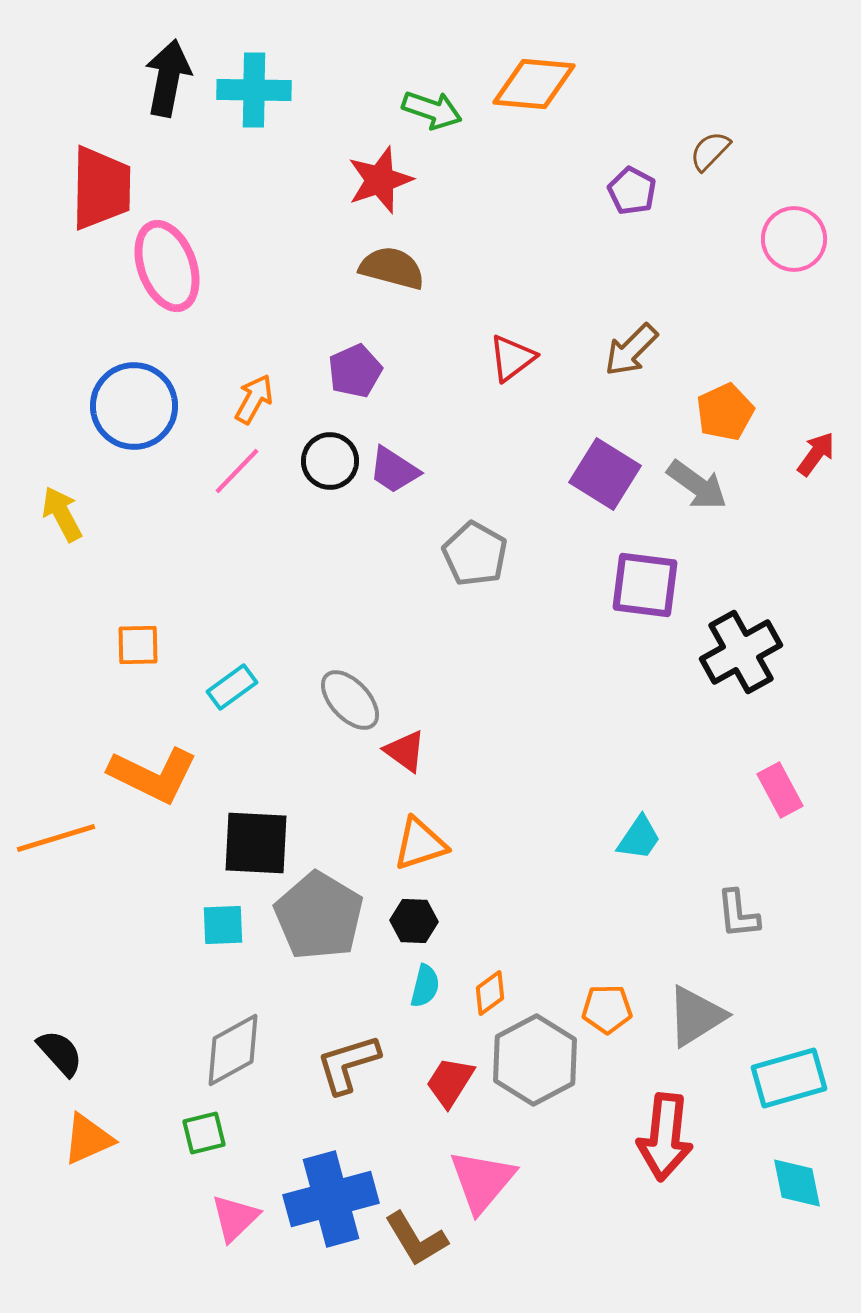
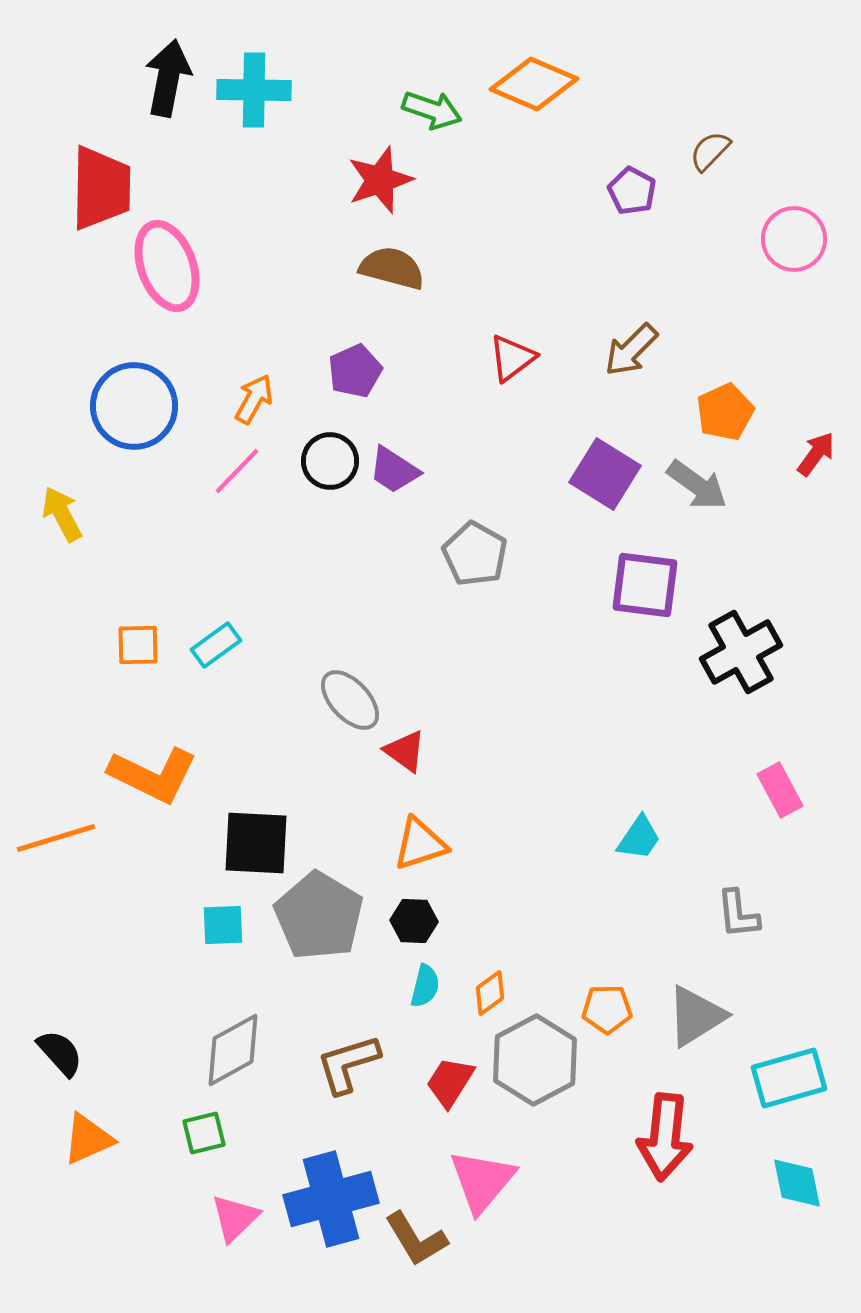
orange diamond at (534, 84): rotated 18 degrees clockwise
cyan rectangle at (232, 687): moved 16 px left, 42 px up
